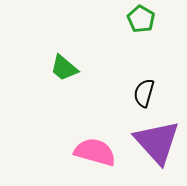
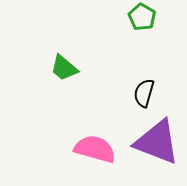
green pentagon: moved 1 px right, 2 px up
purple triangle: rotated 27 degrees counterclockwise
pink semicircle: moved 3 px up
